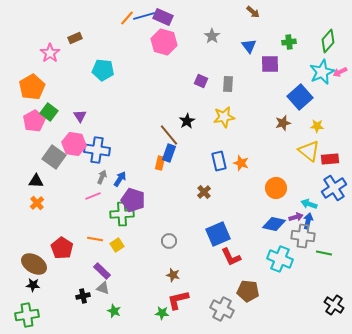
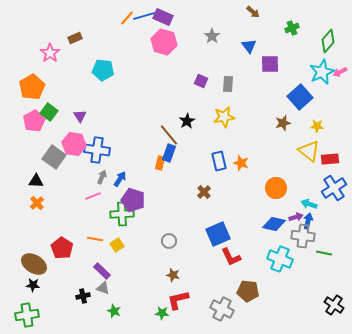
green cross at (289, 42): moved 3 px right, 14 px up; rotated 16 degrees counterclockwise
